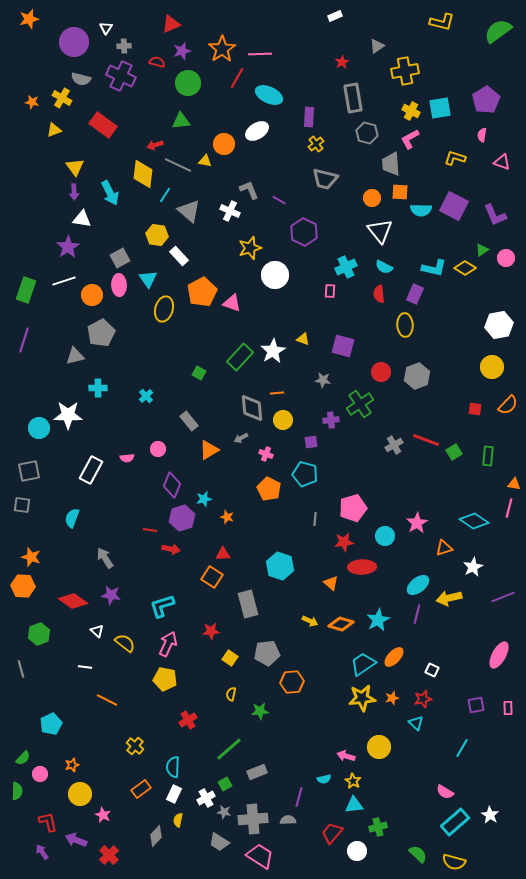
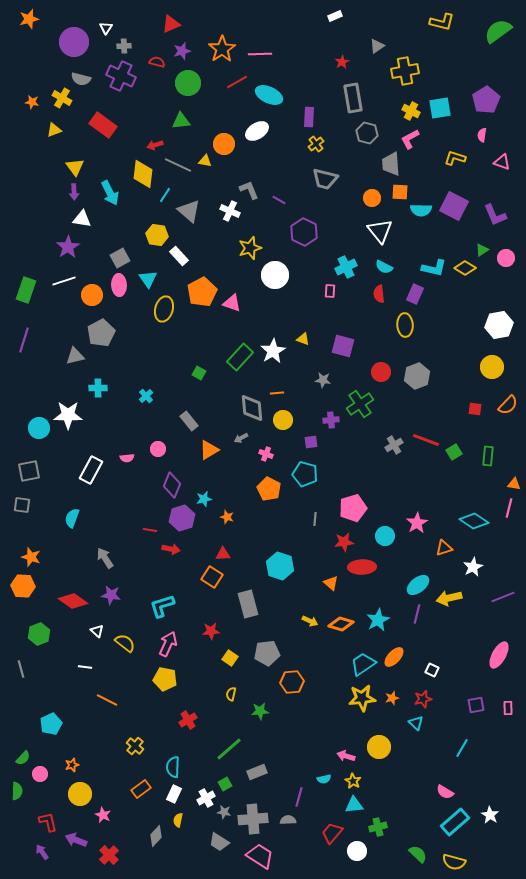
red line at (237, 78): moved 4 px down; rotated 30 degrees clockwise
